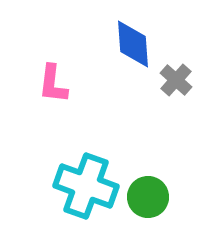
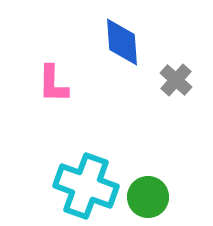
blue diamond: moved 11 px left, 2 px up
pink L-shape: rotated 6 degrees counterclockwise
